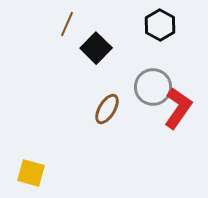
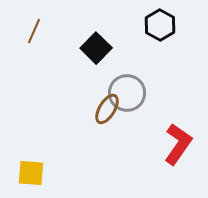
brown line: moved 33 px left, 7 px down
gray circle: moved 26 px left, 6 px down
red L-shape: moved 36 px down
yellow square: rotated 12 degrees counterclockwise
